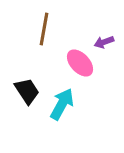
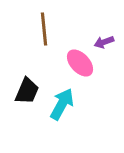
brown line: rotated 16 degrees counterclockwise
black trapezoid: rotated 56 degrees clockwise
